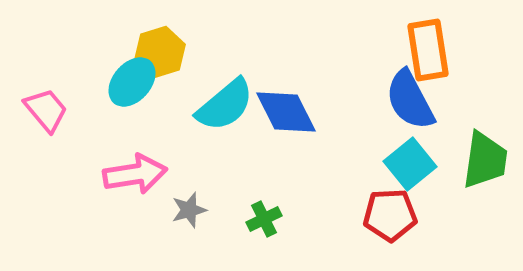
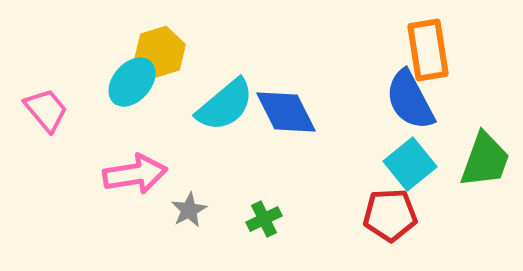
green trapezoid: rotated 12 degrees clockwise
gray star: rotated 12 degrees counterclockwise
